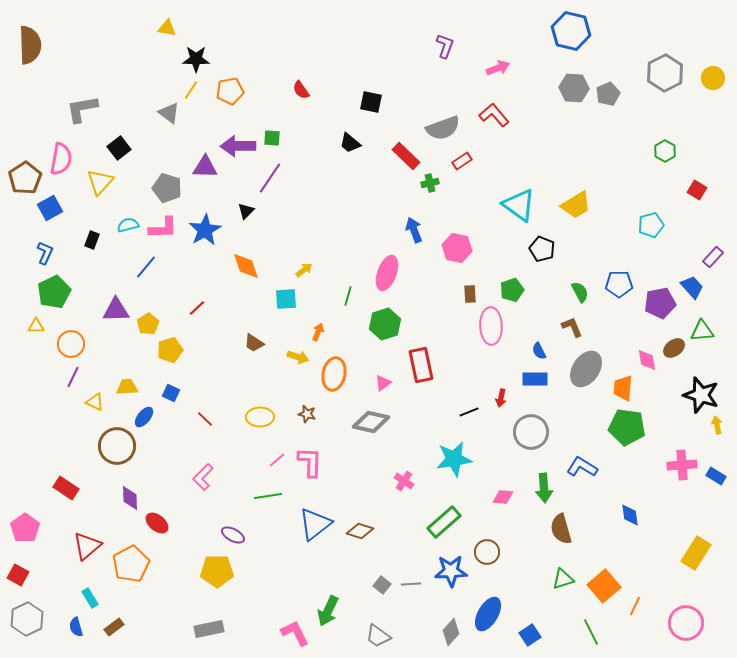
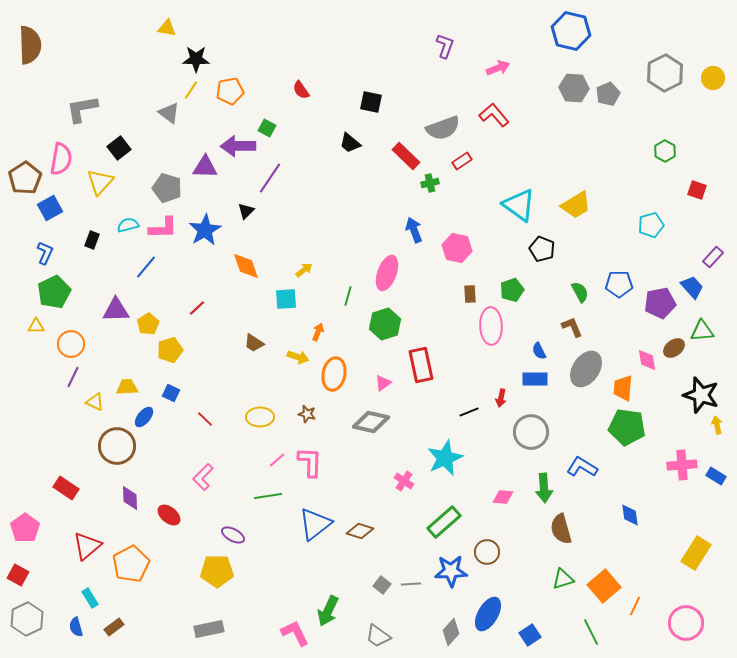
green square at (272, 138): moved 5 px left, 10 px up; rotated 24 degrees clockwise
red square at (697, 190): rotated 12 degrees counterclockwise
cyan star at (454, 459): moved 9 px left, 1 px up; rotated 15 degrees counterclockwise
red ellipse at (157, 523): moved 12 px right, 8 px up
